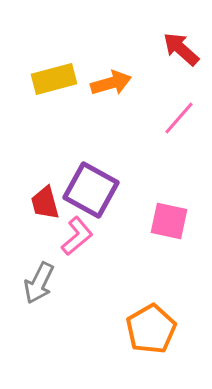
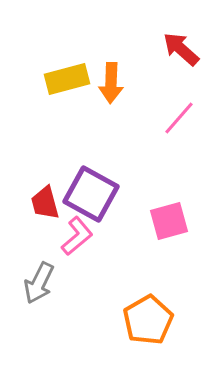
yellow rectangle: moved 13 px right
orange arrow: rotated 108 degrees clockwise
purple square: moved 4 px down
pink square: rotated 27 degrees counterclockwise
orange pentagon: moved 3 px left, 9 px up
